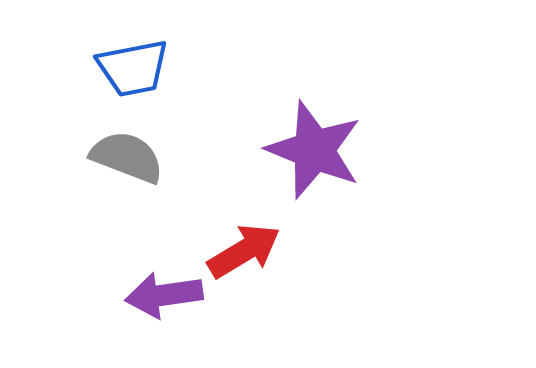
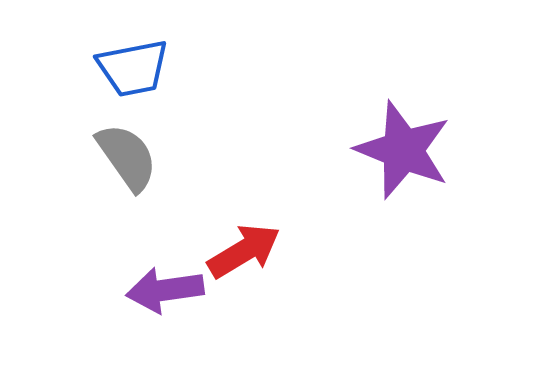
purple star: moved 89 px right
gray semicircle: rotated 34 degrees clockwise
purple arrow: moved 1 px right, 5 px up
